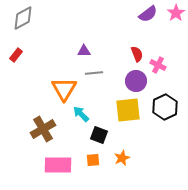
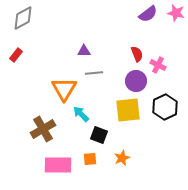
pink star: rotated 24 degrees counterclockwise
orange square: moved 3 px left, 1 px up
